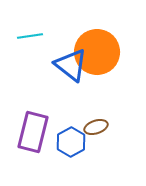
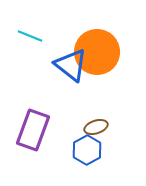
cyan line: rotated 30 degrees clockwise
purple rectangle: moved 2 px up; rotated 6 degrees clockwise
blue hexagon: moved 16 px right, 8 px down
